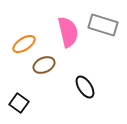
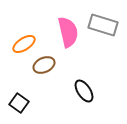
black ellipse: moved 1 px left, 4 px down
